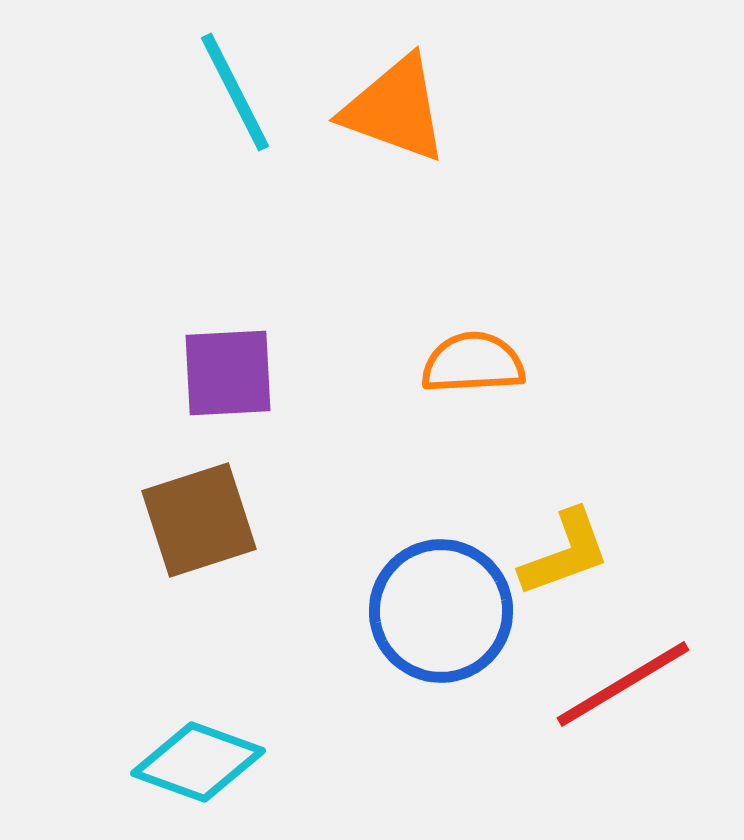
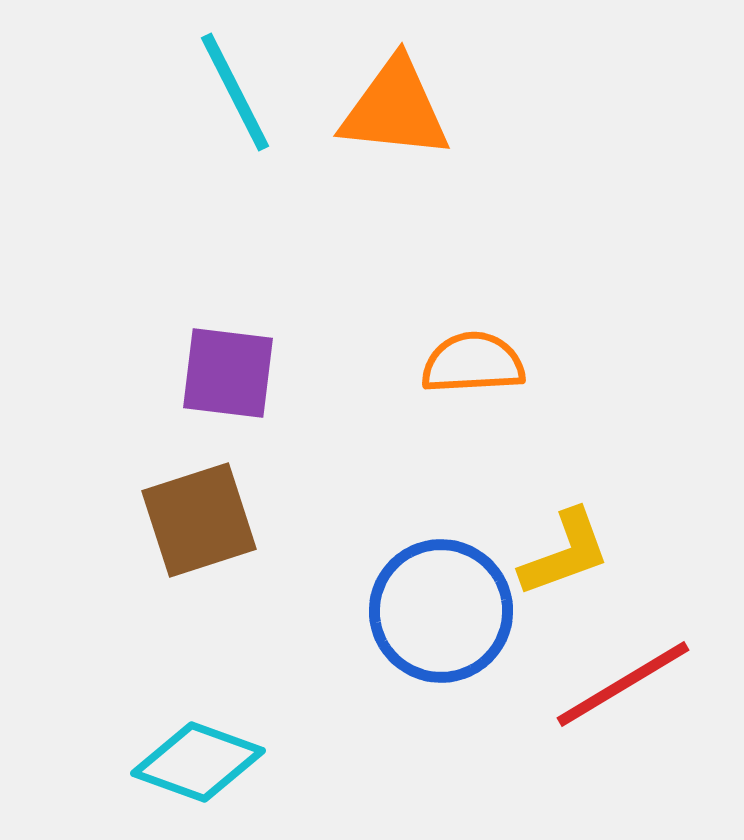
orange triangle: rotated 14 degrees counterclockwise
purple square: rotated 10 degrees clockwise
